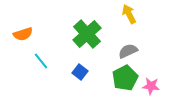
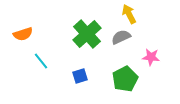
gray semicircle: moved 7 px left, 14 px up
blue square: moved 4 px down; rotated 35 degrees clockwise
green pentagon: moved 1 px down
pink star: moved 29 px up
